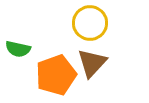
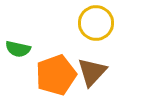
yellow circle: moved 6 px right
brown triangle: moved 9 px down
